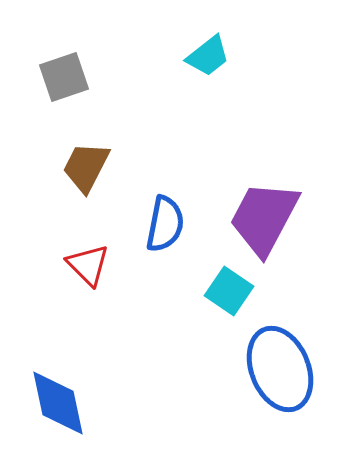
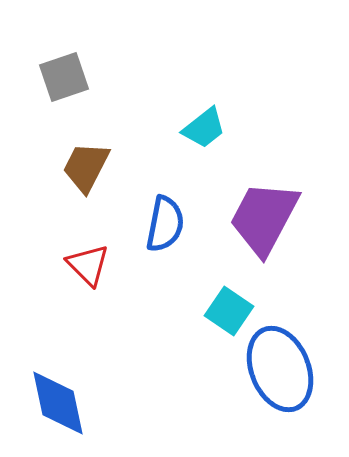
cyan trapezoid: moved 4 px left, 72 px down
cyan square: moved 20 px down
